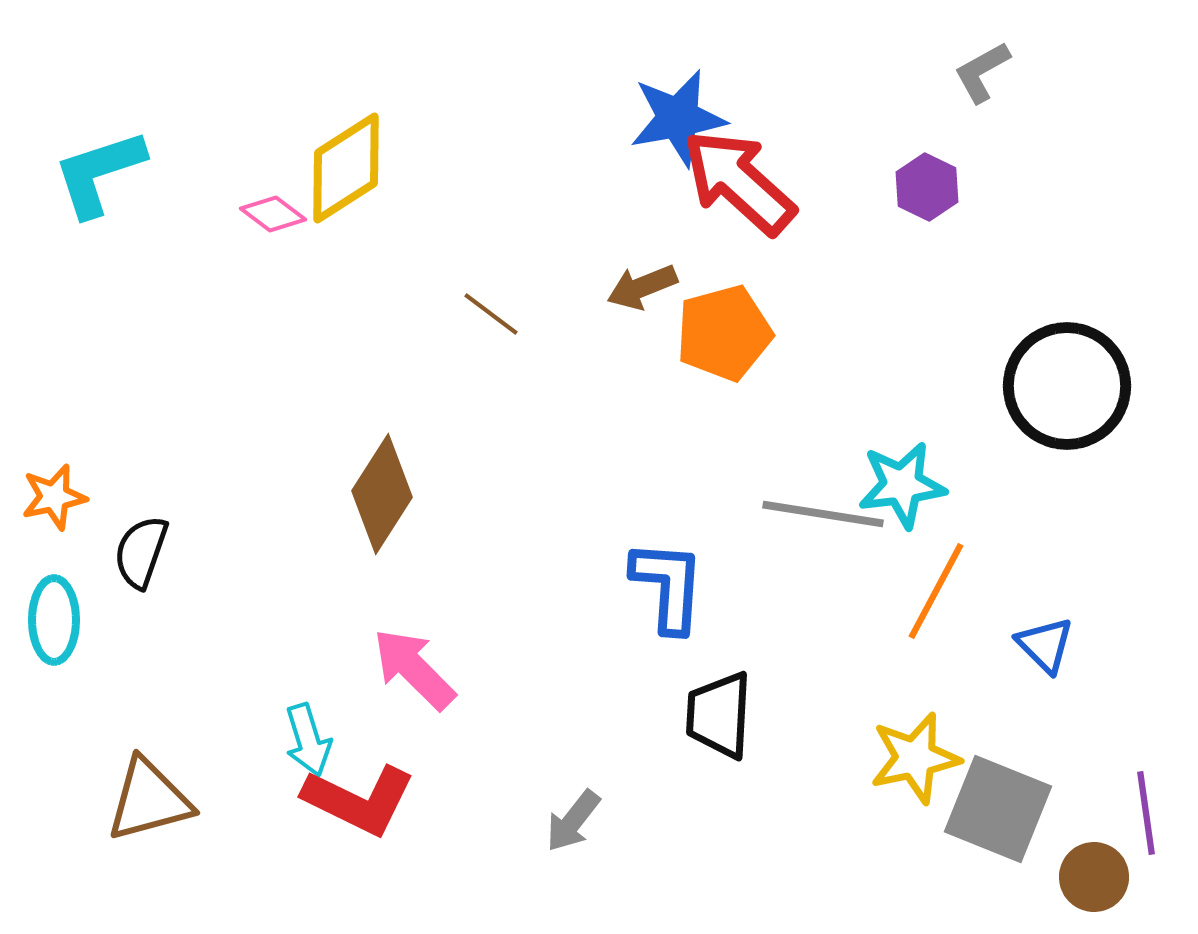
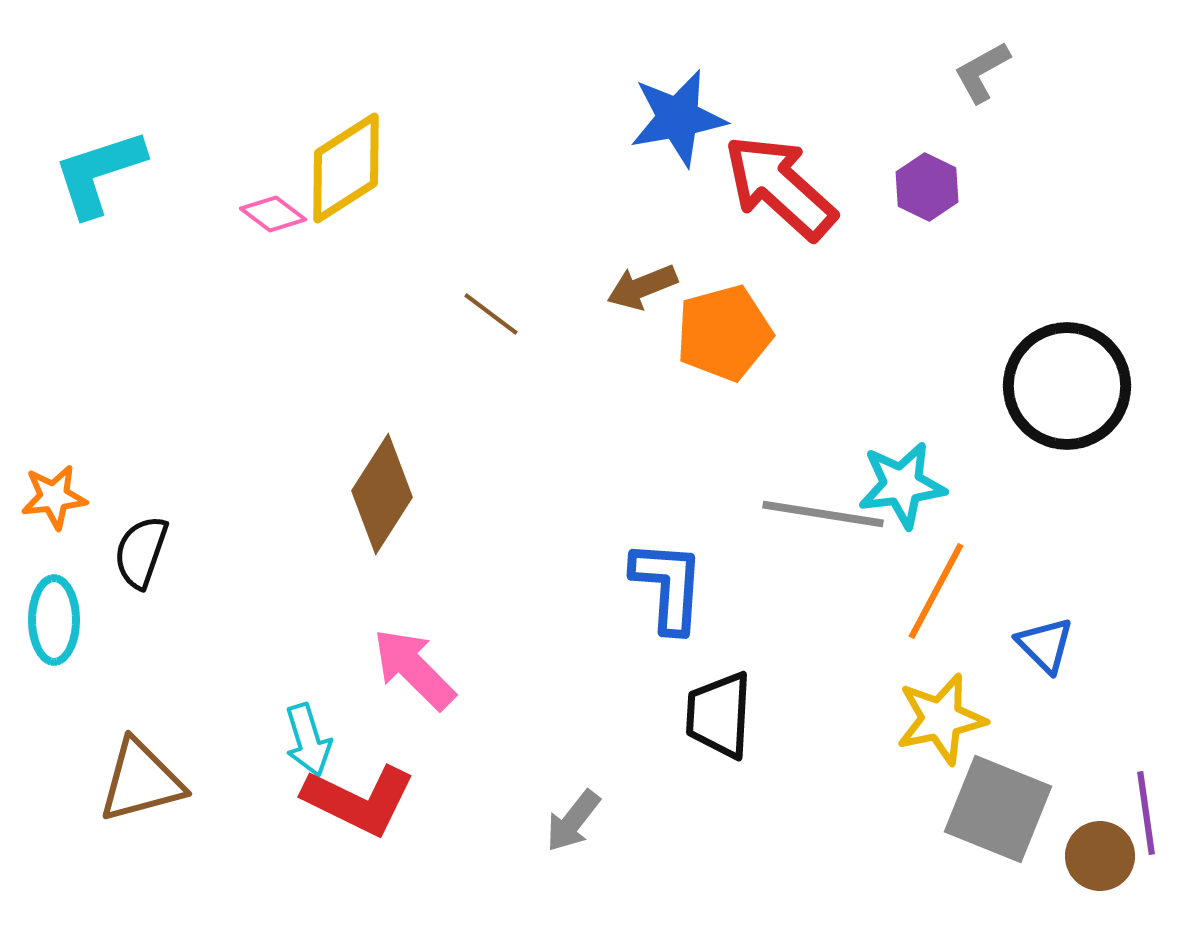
red arrow: moved 41 px right, 5 px down
orange star: rotated 6 degrees clockwise
yellow star: moved 26 px right, 39 px up
brown triangle: moved 8 px left, 19 px up
brown circle: moved 6 px right, 21 px up
